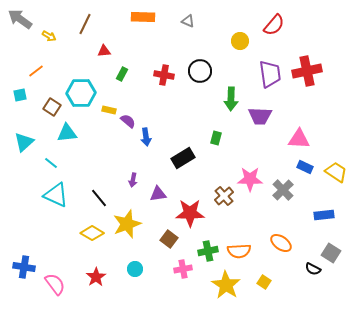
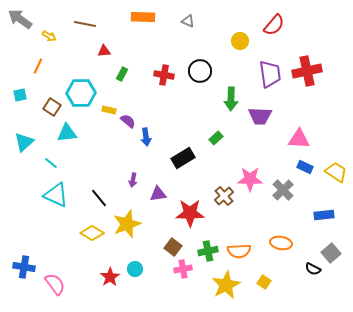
brown line at (85, 24): rotated 75 degrees clockwise
orange line at (36, 71): moved 2 px right, 5 px up; rotated 28 degrees counterclockwise
green rectangle at (216, 138): rotated 32 degrees clockwise
brown square at (169, 239): moved 4 px right, 8 px down
orange ellipse at (281, 243): rotated 25 degrees counterclockwise
gray square at (331, 253): rotated 18 degrees clockwise
red star at (96, 277): moved 14 px right
yellow star at (226, 285): rotated 12 degrees clockwise
